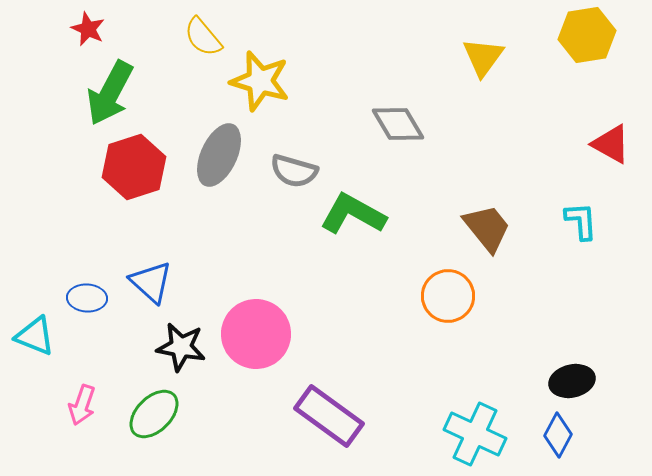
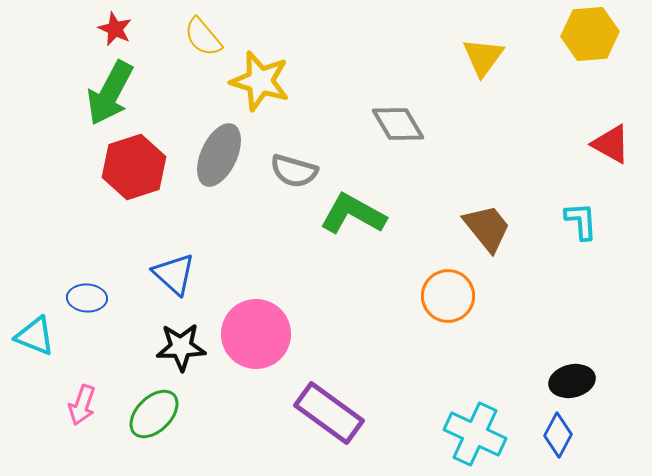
red star: moved 27 px right
yellow hexagon: moved 3 px right, 1 px up; rotated 4 degrees clockwise
blue triangle: moved 23 px right, 8 px up
black star: rotated 12 degrees counterclockwise
purple rectangle: moved 3 px up
